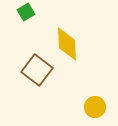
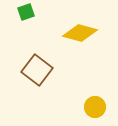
green square: rotated 12 degrees clockwise
yellow diamond: moved 13 px right, 11 px up; rotated 72 degrees counterclockwise
